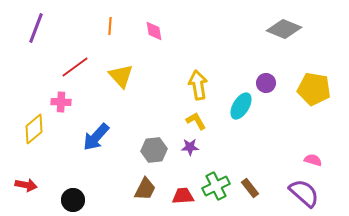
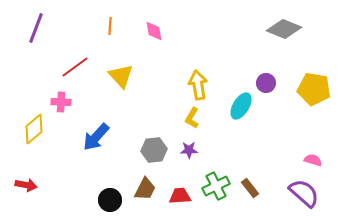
yellow L-shape: moved 4 px left, 3 px up; rotated 120 degrees counterclockwise
purple star: moved 1 px left, 3 px down
red trapezoid: moved 3 px left
black circle: moved 37 px right
